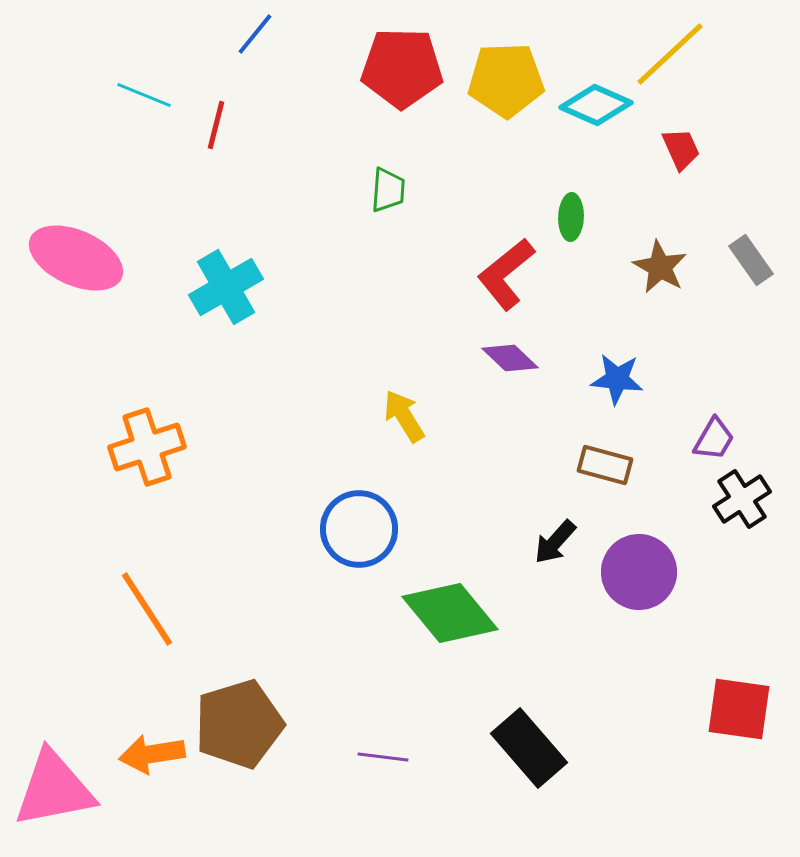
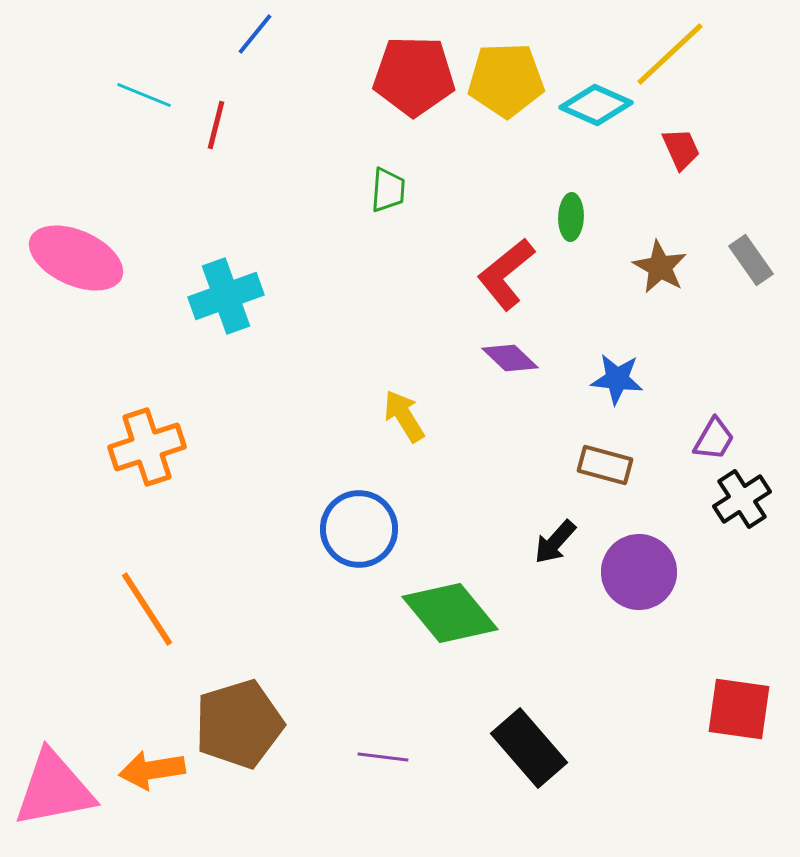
red pentagon: moved 12 px right, 8 px down
cyan cross: moved 9 px down; rotated 10 degrees clockwise
orange arrow: moved 16 px down
